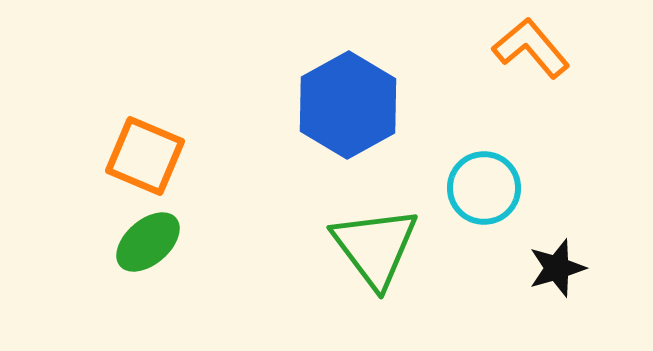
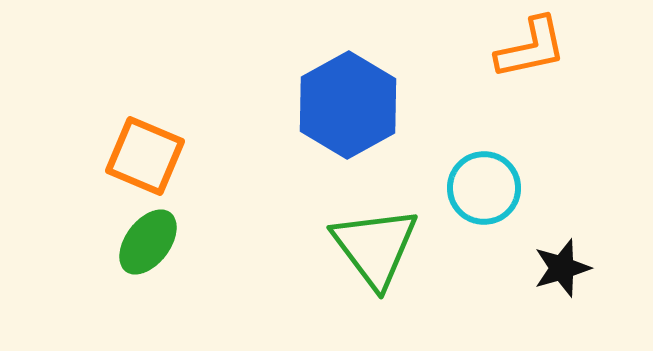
orange L-shape: rotated 118 degrees clockwise
green ellipse: rotated 12 degrees counterclockwise
black star: moved 5 px right
